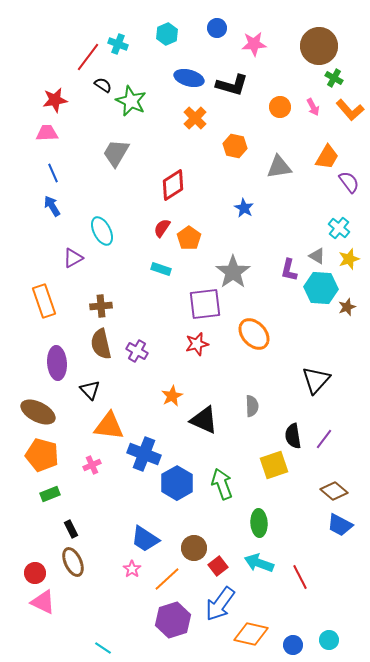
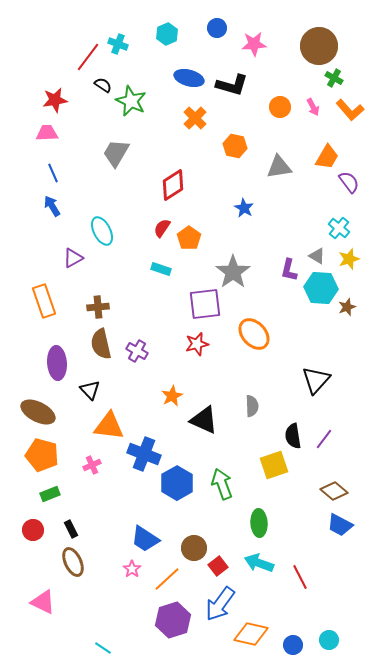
brown cross at (101, 306): moved 3 px left, 1 px down
red circle at (35, 573): moved 2 px left, 43 px up
